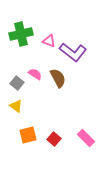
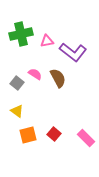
pink triangle: moved 2 px left; rotated 32 degrees counterclockwise
yellow triangle: moved 1 px right, 5 px down
red square: moved 5 px up
